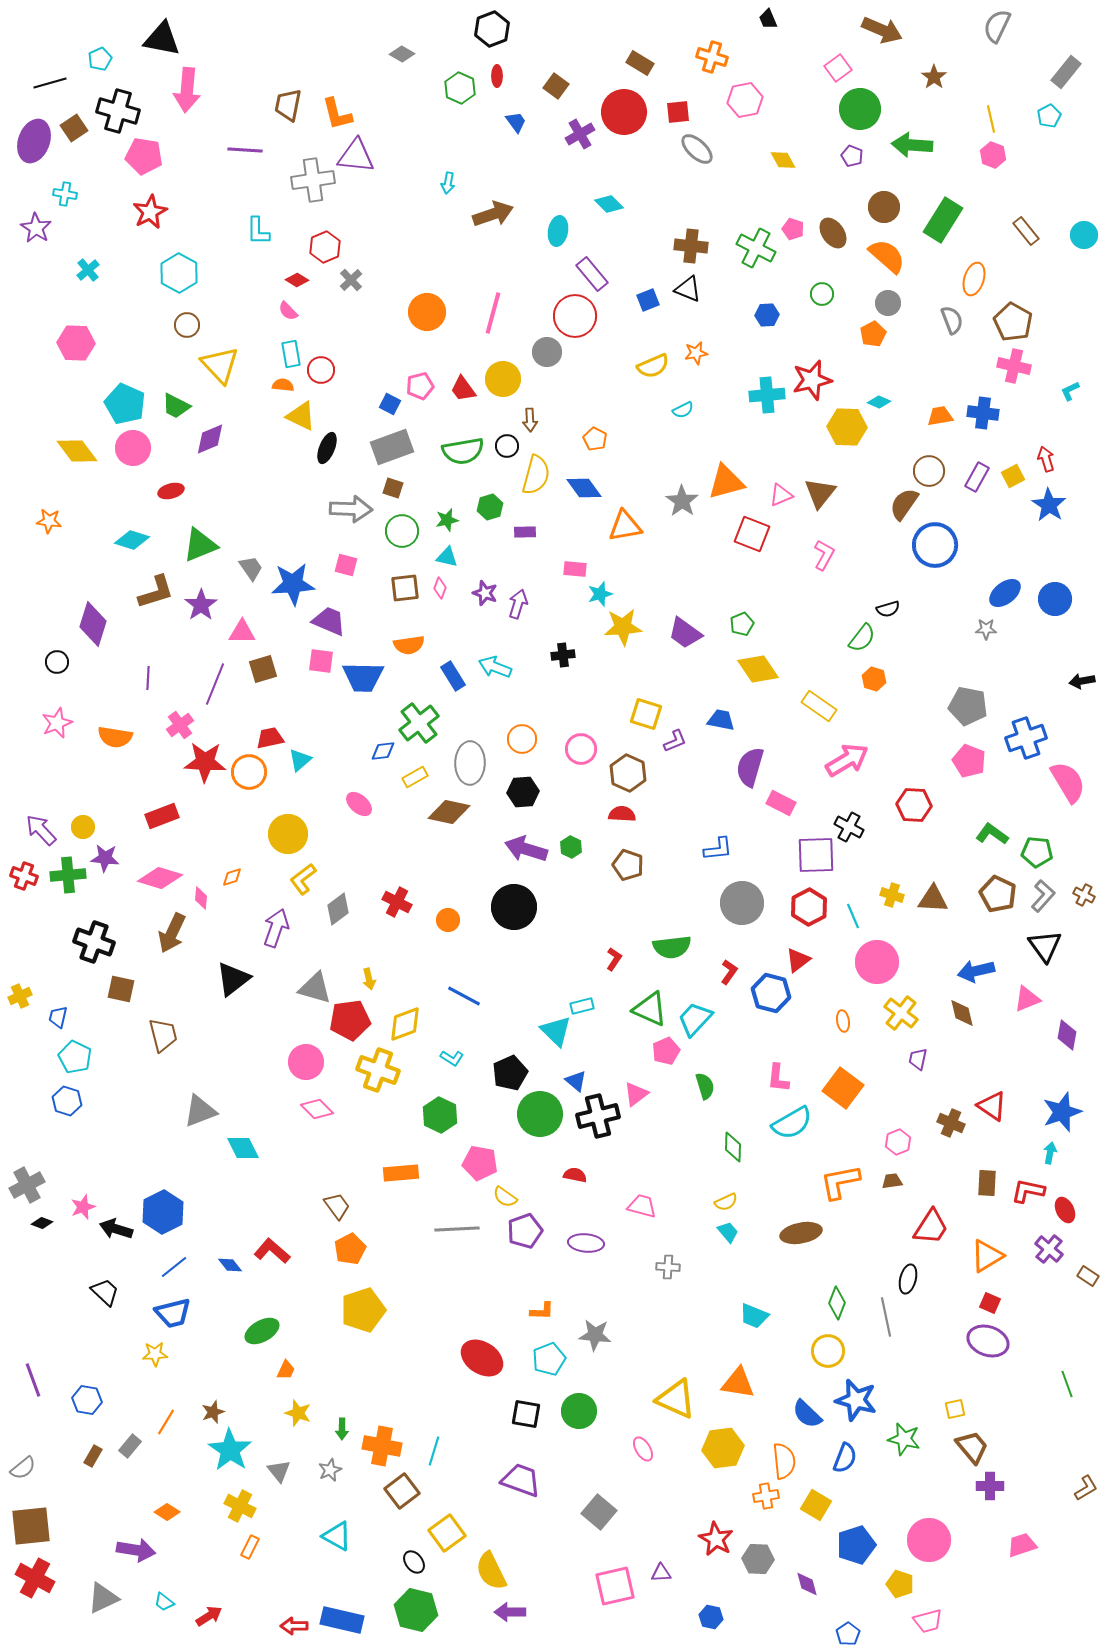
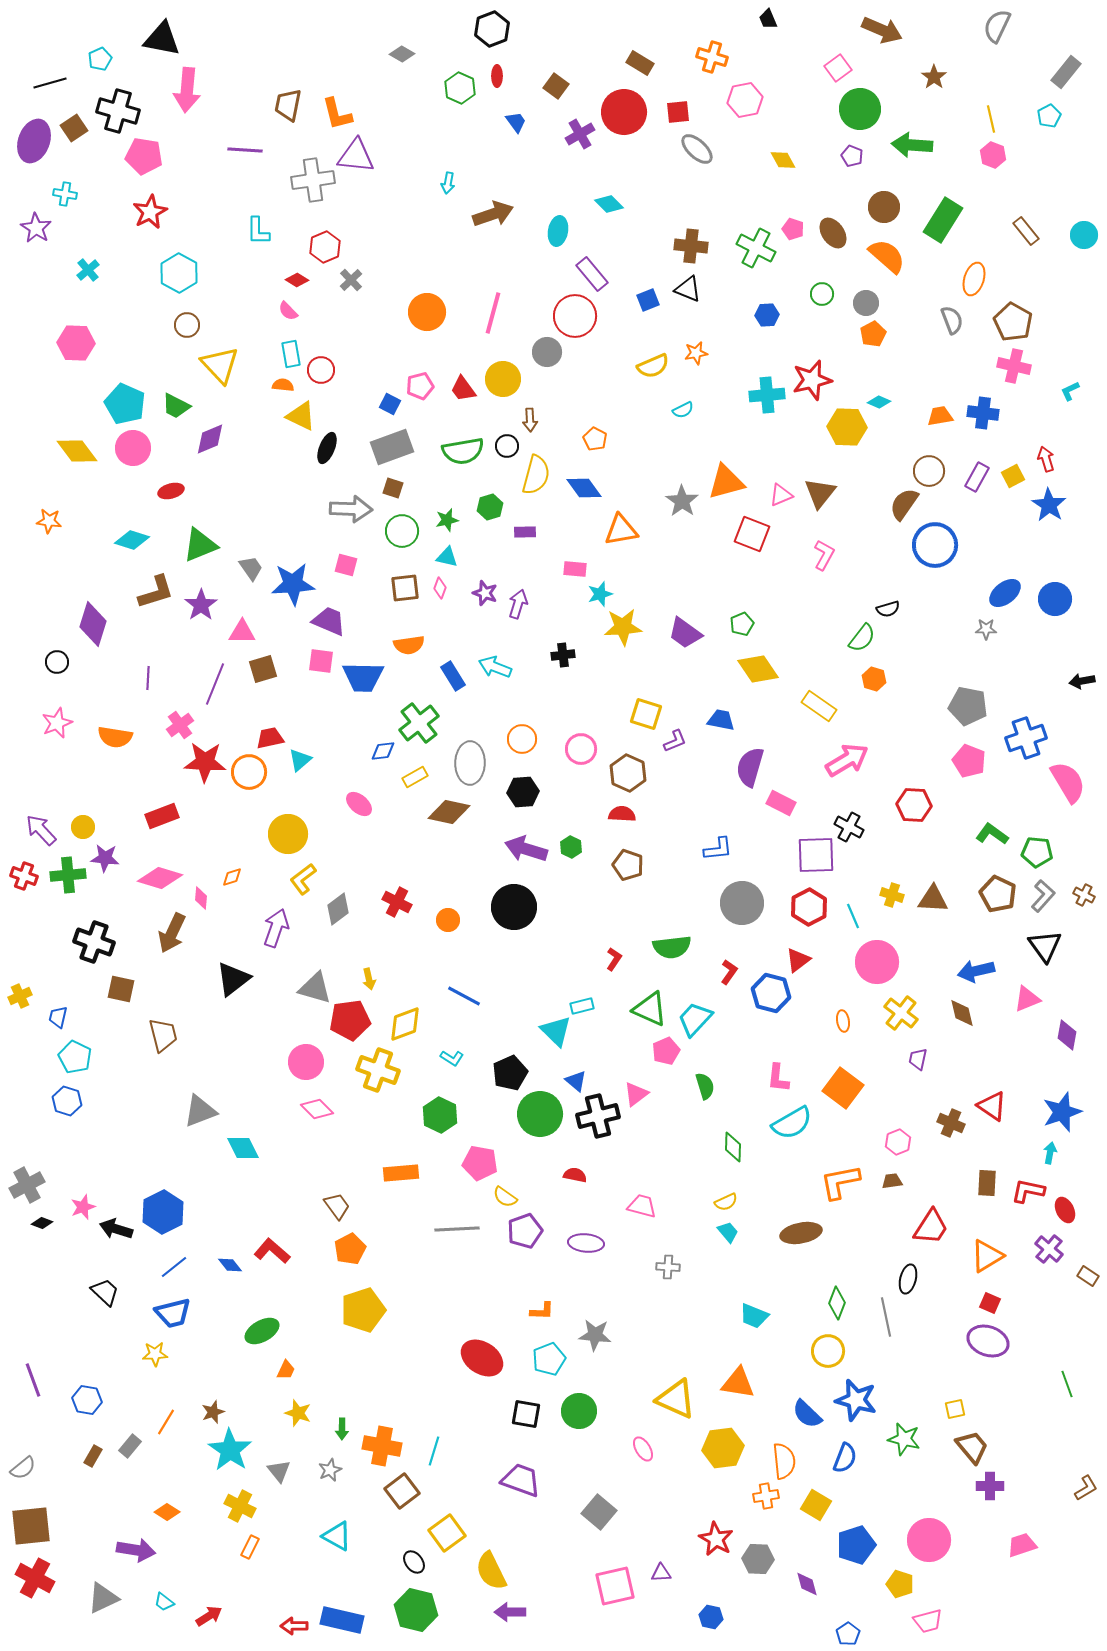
gray circle at (888, 303): moved 22 px left
orange triangle at (625, 526): moved 4 px left, 4 px down
